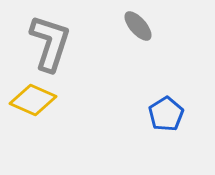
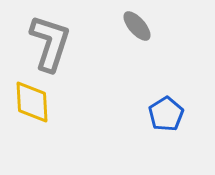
gray ellipse: moved 1 px left
yellow diamond: moved 1 px left, 2 px down; rotated 63 degrees clockwise
